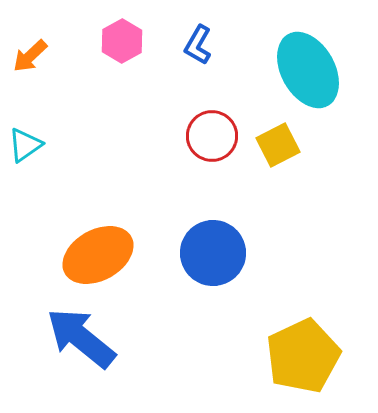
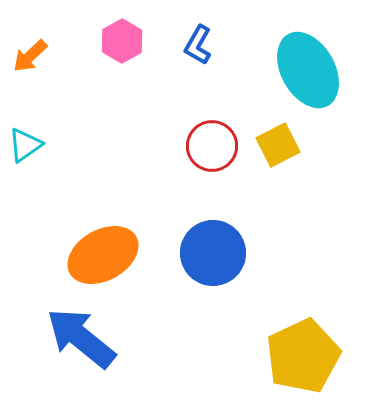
red circle: moved 10 px down
orange ellipse: moved 5 px right
